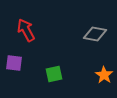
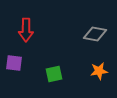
red arrow: rotated 150 degrees counterclockwise
orange star: moved 5 px left, 4 px up; rotated 30 degrees clockwise
